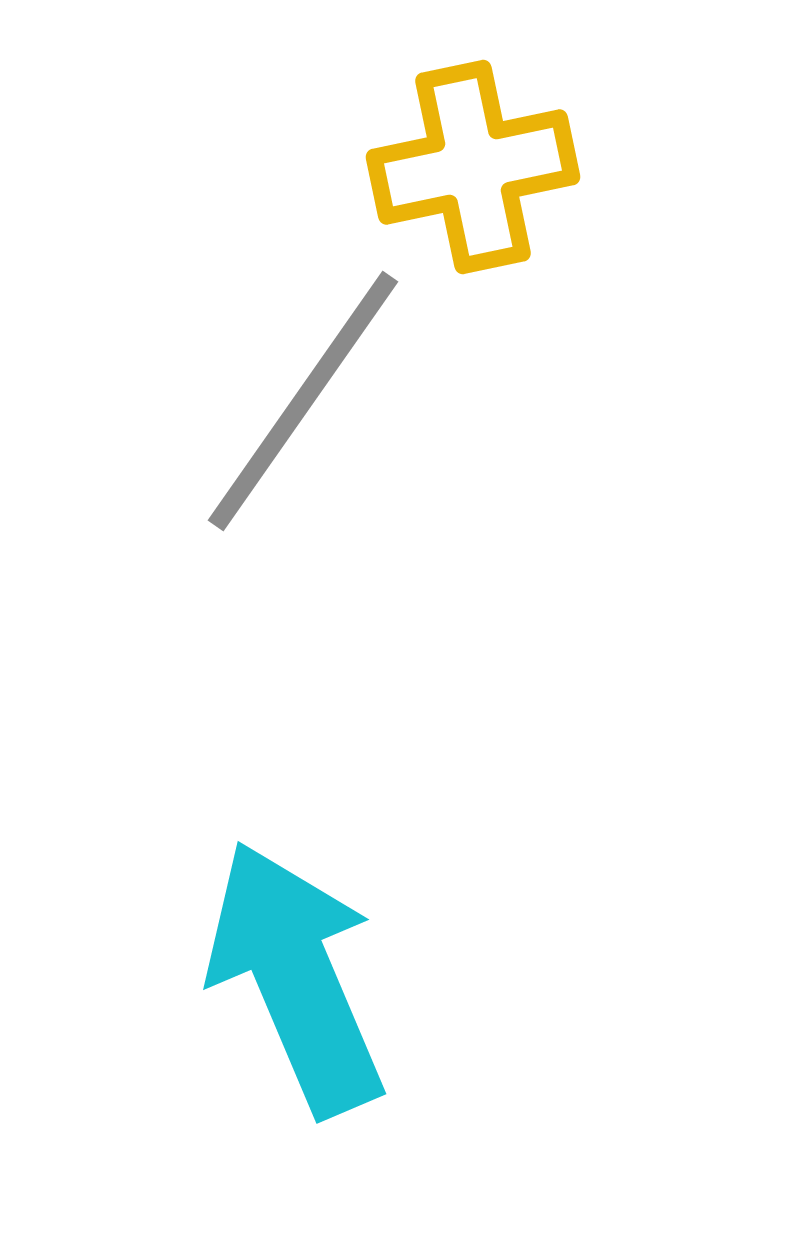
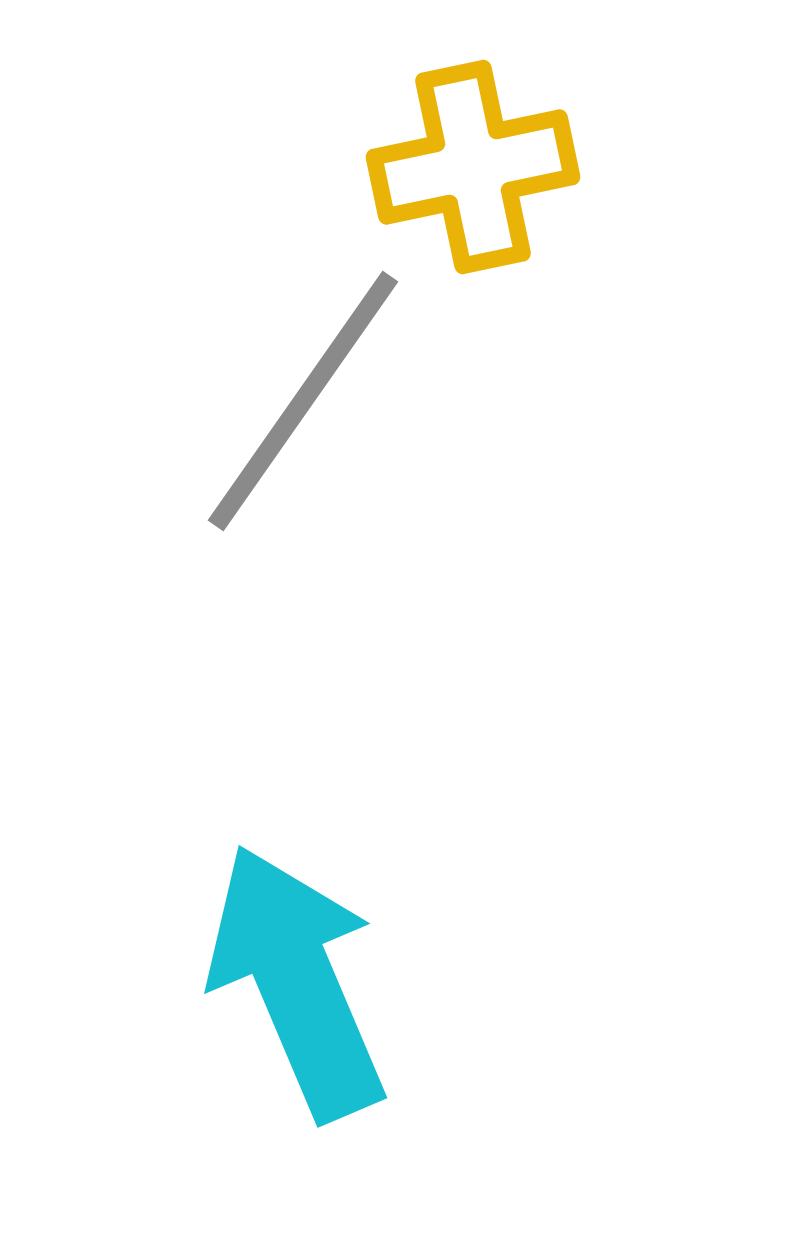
cyan arrow: moved 1 px right, 4 px down
